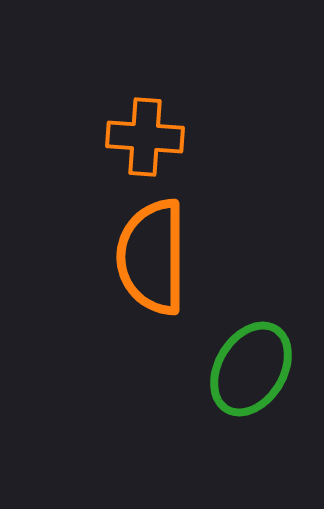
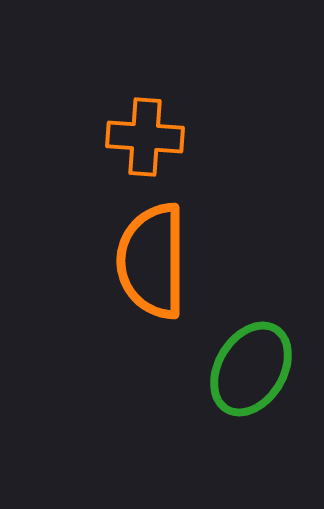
orange semicircle: moved 4 px down
